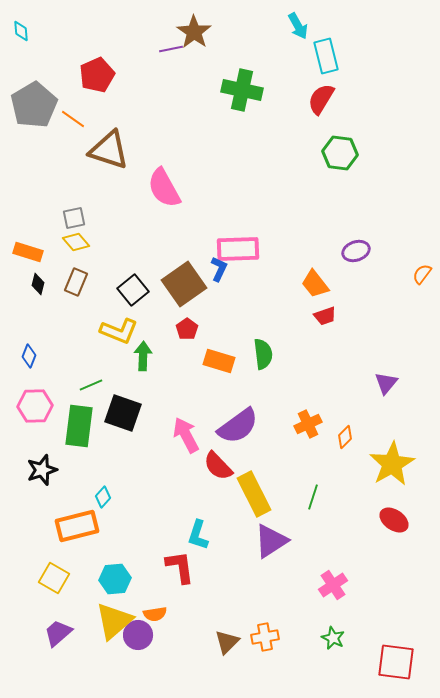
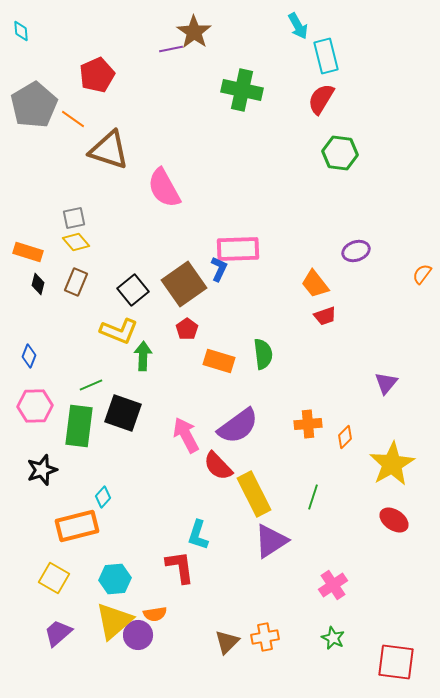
orange cross at (308, 424): rotated 20 degrees clockwise
